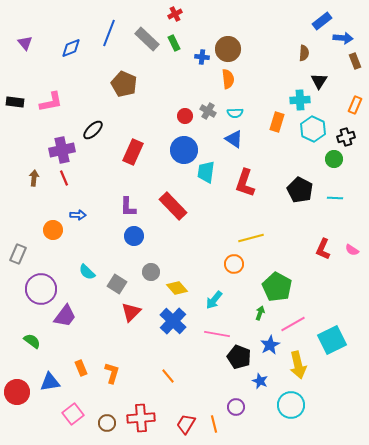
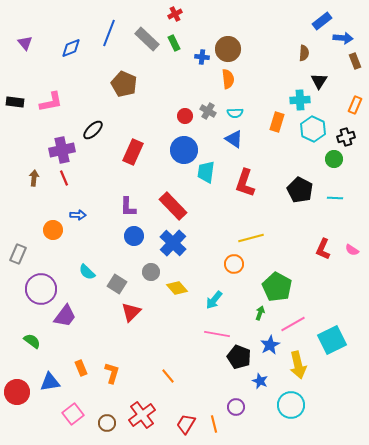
blue cross at (173, 321): moved 78 px up
red cross at (141, 418): moved 1 px right, 3 px up; rotated 32 degrees counterclockwise
